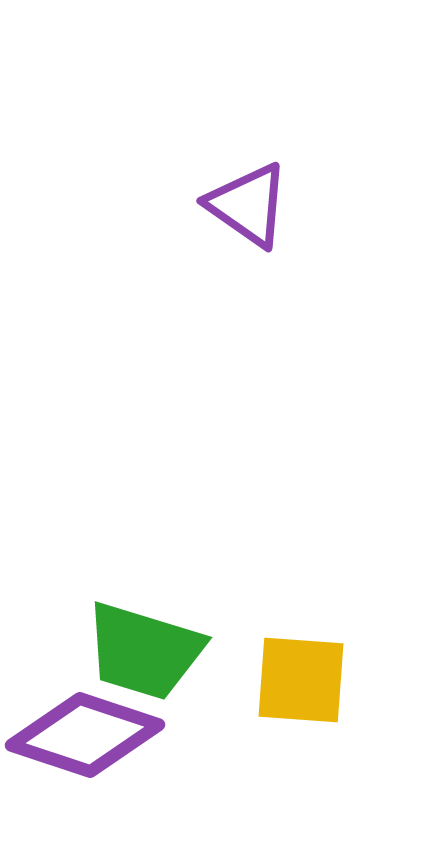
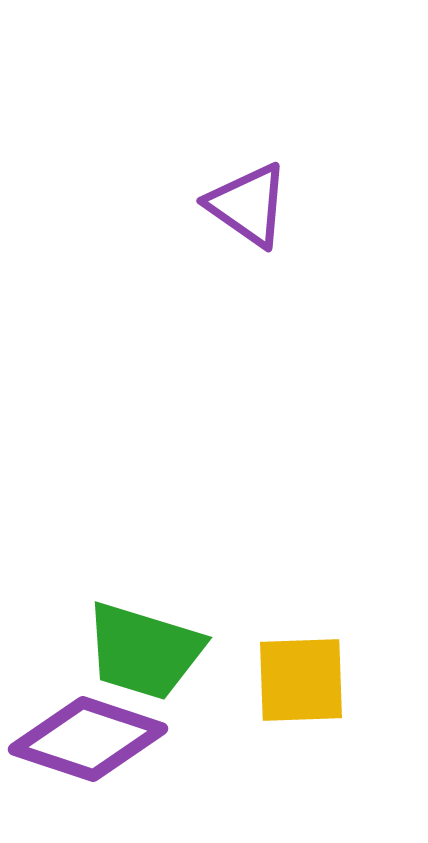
yellow square: rotated 6 degrees counterclockwise
purple diamond: moved 3 px right, 4 px down
